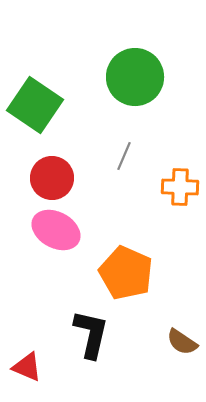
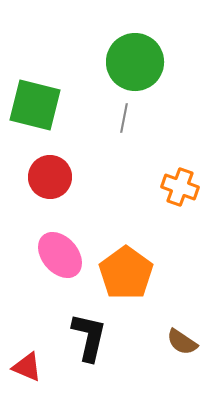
green circle: moved 15 px up
green square: rotated 20 degrees counterclockwise
gray line: moved 38 px up; rotated 12 degrees counterclockwise
red circle: moved 2 px left, 1 px up
orange cross: rotated 18 degrees clockwise
pink ellipse: moved 4 px right, 25 px down; rotated 21 degrees clockwise
orange pentagon: rotated 12 degrees clockwise
black L-shape: moved 2 px left, 3 px down
